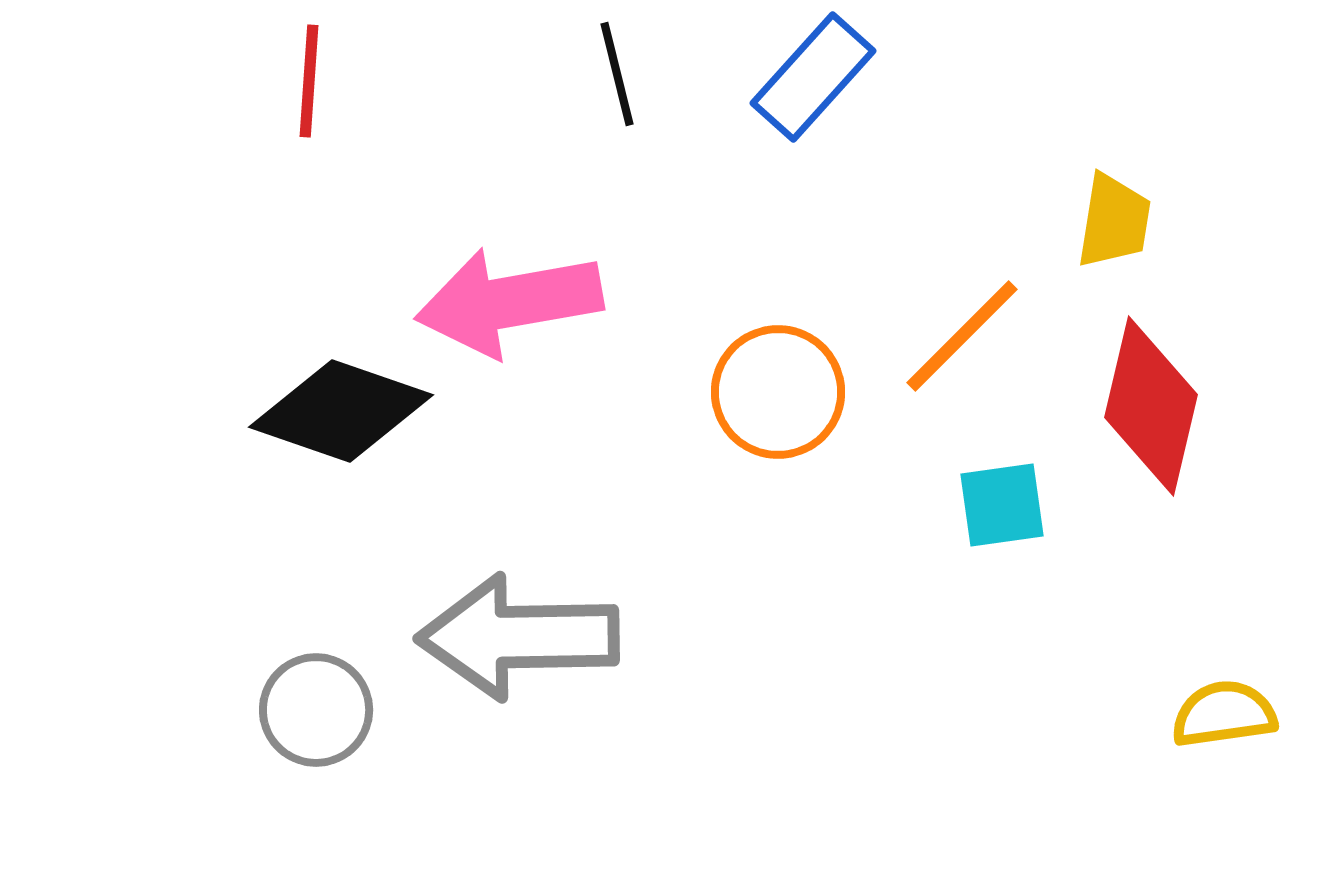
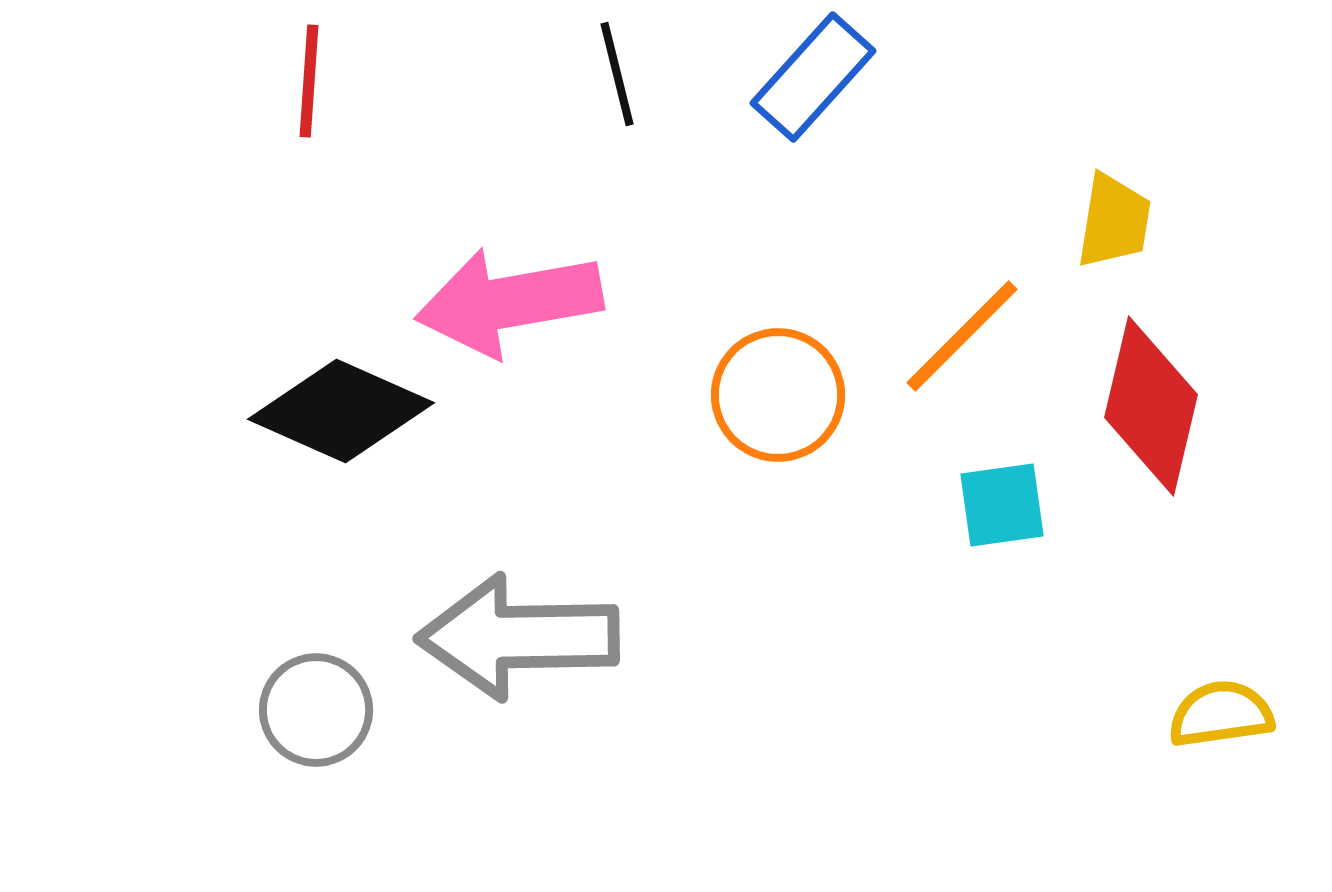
orange circle: moved 3 px down
black diamond: rotated 5 degrees clockwise
yellow semicircle: moved 3 px left
